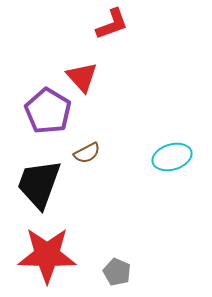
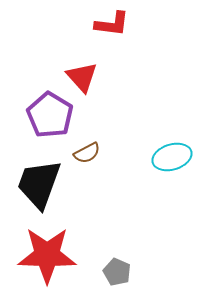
red L-shape: rotated 27 degrees clockwise
purple pentagon: moved 2 px right, 4 px down
